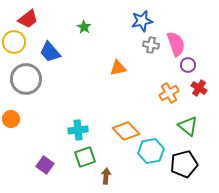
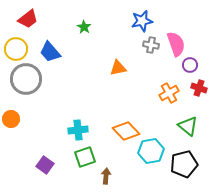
yellow circle: moved 2 px right, 7 px down
purple circle: moved 2 px right
red cross: rotated 14 degrees counterclockwise
